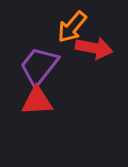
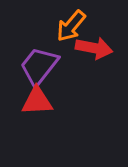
orange arrow: moved 1 px left, 1 px up
